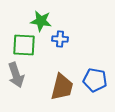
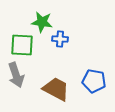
green star: moved 1 px right, 1 px down
green square: moved 2 px left
blue pentagon: moved 1 px left, 1 px down
brown trapezoid: moved 6 px left, 2 px down; rotated 76 degrees counterclockwise
